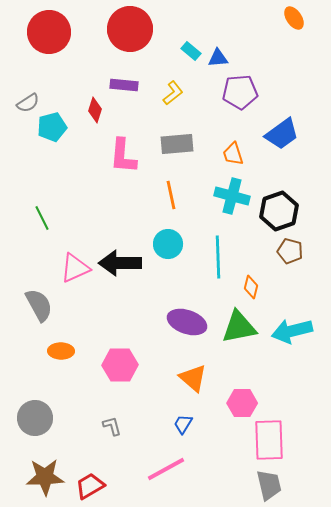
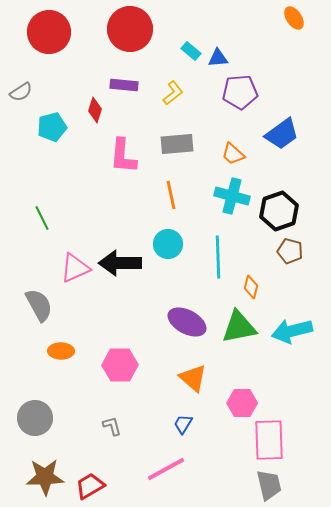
gray semicircle at (28, 103): moved 7 px left, 11 px up
orange trapezoid at (233, 154): rotated 30 degrees counterclockwise
purple ellipse at (187, 322): rotated 9 degrees clockwise
